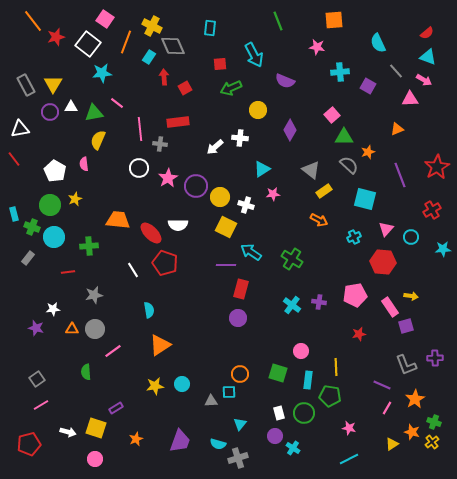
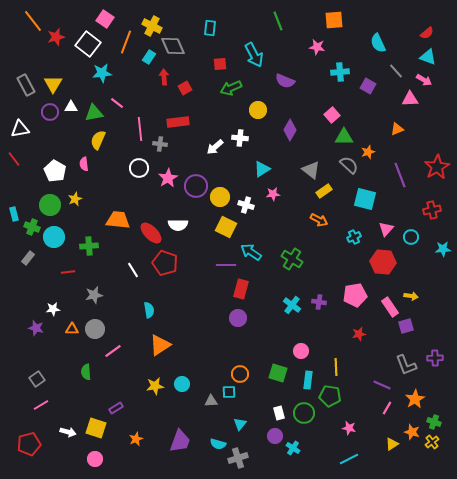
red cross at (432, 210): rotated 18 degrees clockwise
